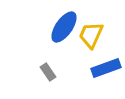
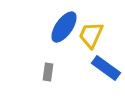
blue rectangle: rotated 56 degrees clockwise
gray rectangle: rotated 42 degrees clockwise
